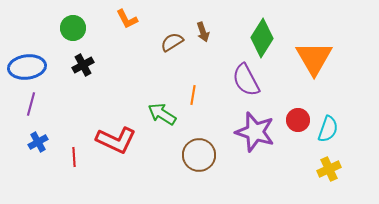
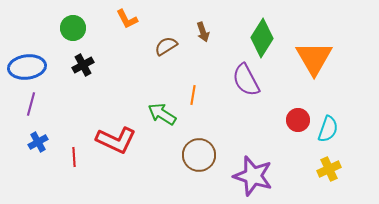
brown semicircle: moved 6 px left, 4 px down
purple star: moved 2 px left, 44 px down
